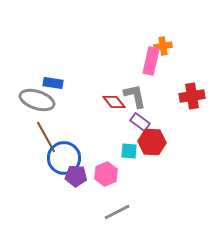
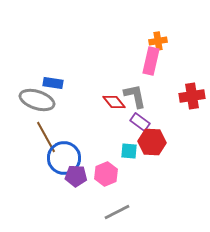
orange cross: moved 5 px left, 5 px up
